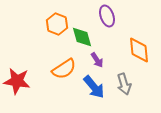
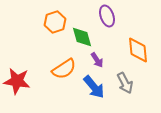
orange hexagon: moved 2 px left, 2 px up; rotated 20 degrees clockwise
orange diamond: moved 1 px left
gray arrow: moved 1 px right, 1 px up; rotated 10 degrees counterclockwise
